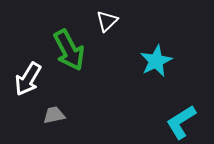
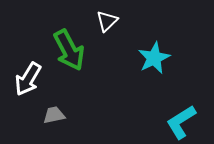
cyan star: moved 2 px left, 3 px up
